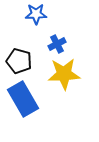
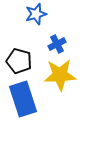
blue star: rotated 15 degrees counterclockwise
yellow star: moved 4 px left, 1 px down
blue rectangle: rotated 12 degrees clockwise
